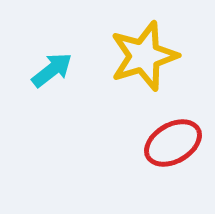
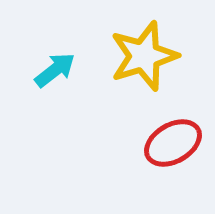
cyan arrow: moved 3 px right
